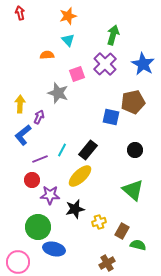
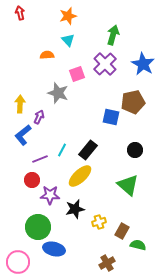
green triangle: moved 5 px left, 5 px up
